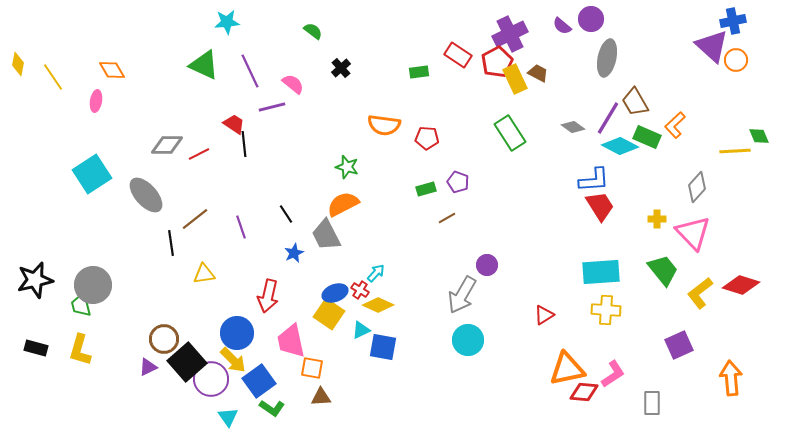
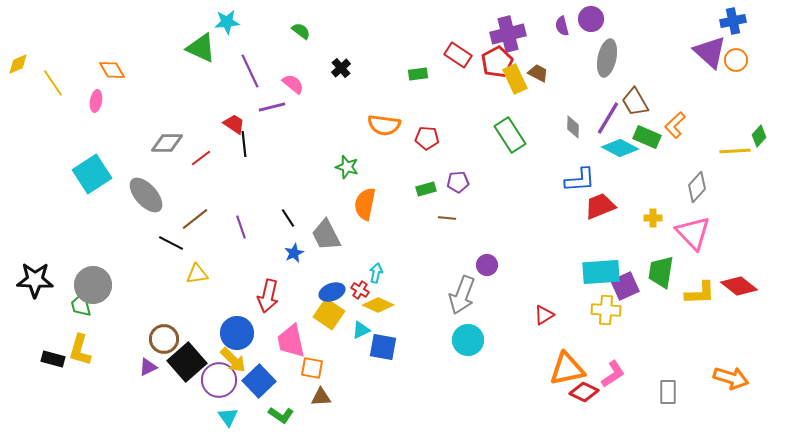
purple semicircle at (562, 26): rotated 36 degrees clockwise
green semicircle at (313, 31): moved 12 px left
purple cross at (510, 34): moved 2 px left; rotated 12 degrees clockwise
purple triangle at (712, 46): moved 2 px left, 6 px down
yellow diamond at (18, 64): rotated 55 degrees clockwise
green triangle at (204, 65): moved 3 px left, 17 px up
green rectangle at (419, 72): moved 1 px left, 2 px down
yellow line at (53, 77): moved 6 px down
gray diamond at (573, 127): rotated 55 degrees clockwise
green rectangle at (510, 133): moved 2 px down
green diamond at (759, 136): rotated 65 degrees clockwise
gray diamond at (167, 145): moved 2 px up
cyan diamond at (620, 146): moved 2 px down
red line at (199, 154): moved 2 px right, 4 px down; rotated 10 degrees counterclockwise
blue L-shape at (594, 180): moved 14 px left
purple pentagon at (458, 182): rotated 25 degrees counterclockwise
orange semicircle at (343, 204): moved 22 px right; rotated 52 degrees counterclockwise
red trapezoid at (600, 206): rotated 80 degrees counterclockwise
black line at (286, 214): moved 2 px right, 4 px down
brown line at (447, 218): rotated 36 degrees clockwise
yellow cross at (657, 219): moved 4 px left, 1 px up
black line at (171, 243): rotated 55 degrees counterclockwise
green trapezoid at (663, 270): moved 2 px left, 2 px down; rotated 132 degrees counterclockwise
cyan arrow at (376, 273): rotated 30 degrees counterclockwise
yellow triangle at (204, 274): moved 7 px left
black star at (35, 280): rotated 15 degrees clockwise
red diamond at (741, 285): moved 2 px left, 1 px down; rotated 21 degrees clockwise
blue ellipse at (335, 293): moved 3 px left, 1 px up
yellow L-shape at (700, 293): rotated 144 degrees counterclockwise
gray arrow at (462, 295): rotated 9 degrees counterclockwise
purple square at (679, 345): moved 54 px left, 59 px up
black rectangle at (36, 348): moved 17 px right, 11 px down
orange arrow at (731, 378): rotated 112 degrees clockwise
purple circle at (211, 379): moved 8 px right, 1 px down
blue square at (259, 381): rotated 8 degrees counterclockwise
red diamond at (584, 392): rotated 20 degrees clockwise
gray rectangle at (652, 403): moved 16 px right, 11 px up
green L-shape at (272, 408): moved 9 px right, 7 px down
